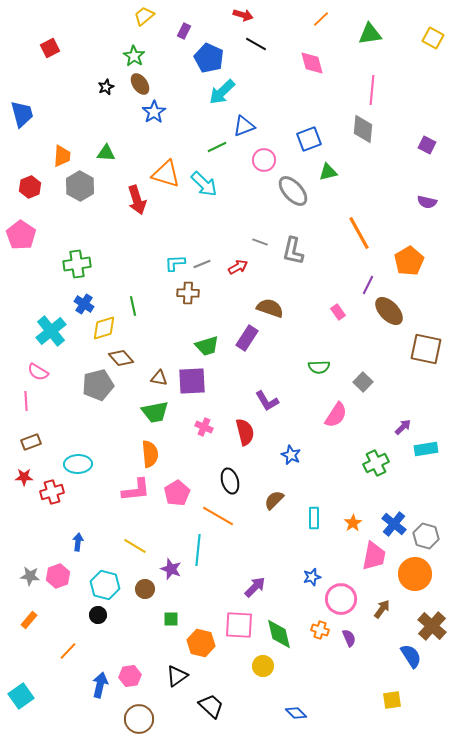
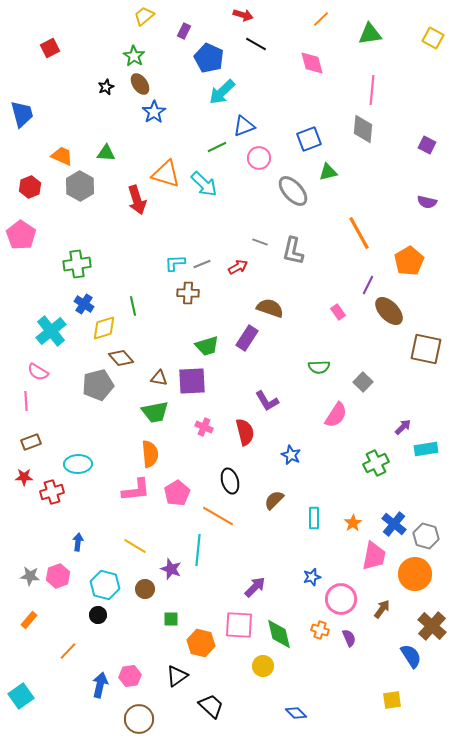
orange trapezoid at (62, 156): rotated 70 degrees counterclockwise
pink circle at (264, 160): moved 5 px left, 2 px up
